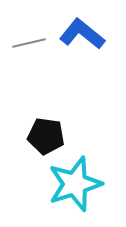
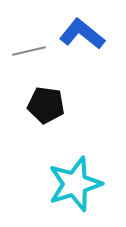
gray line: moved 8 px down
black pentagon: moved 31 px up
